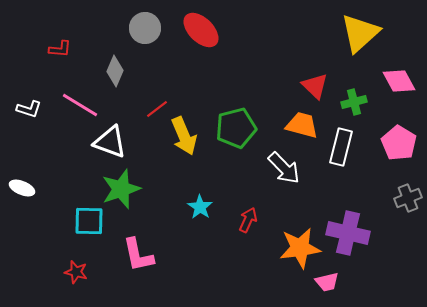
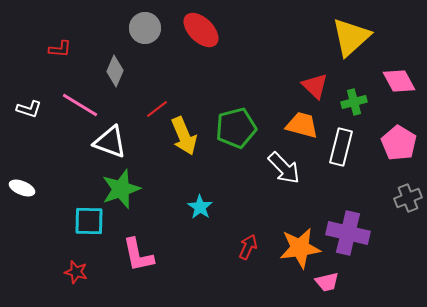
yellow triangle: moved 9 px left, 4 px down
red arrow: moved 27 px down
